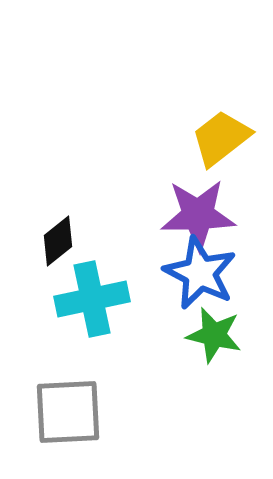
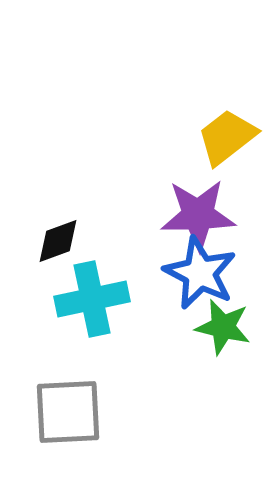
yellow trapezoid: moved 6 px right, 1 px up
black diamond: rotated 18 degrees clockwise
green star: moved 9 px right, 8 px up
